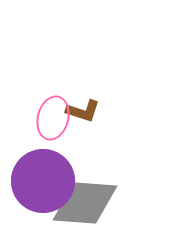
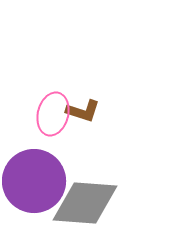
pink ellipse: moved 4 px up
purple circle: moved 9 px left
